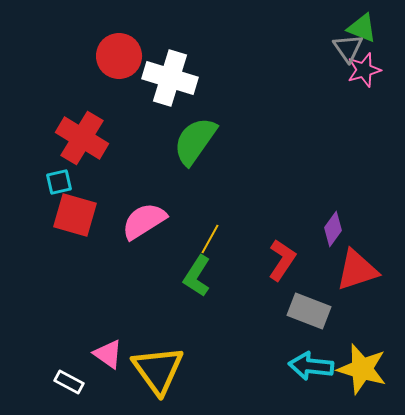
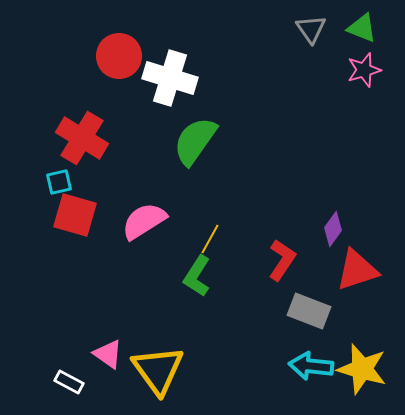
gray triangle: moved 37 px left, 19 px up
